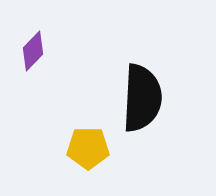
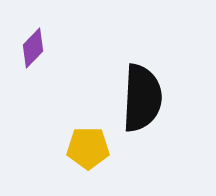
purple diamond: moved 3 px up
